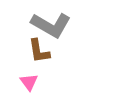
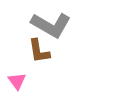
pink triangle: moved 12 px left, 1 px up
